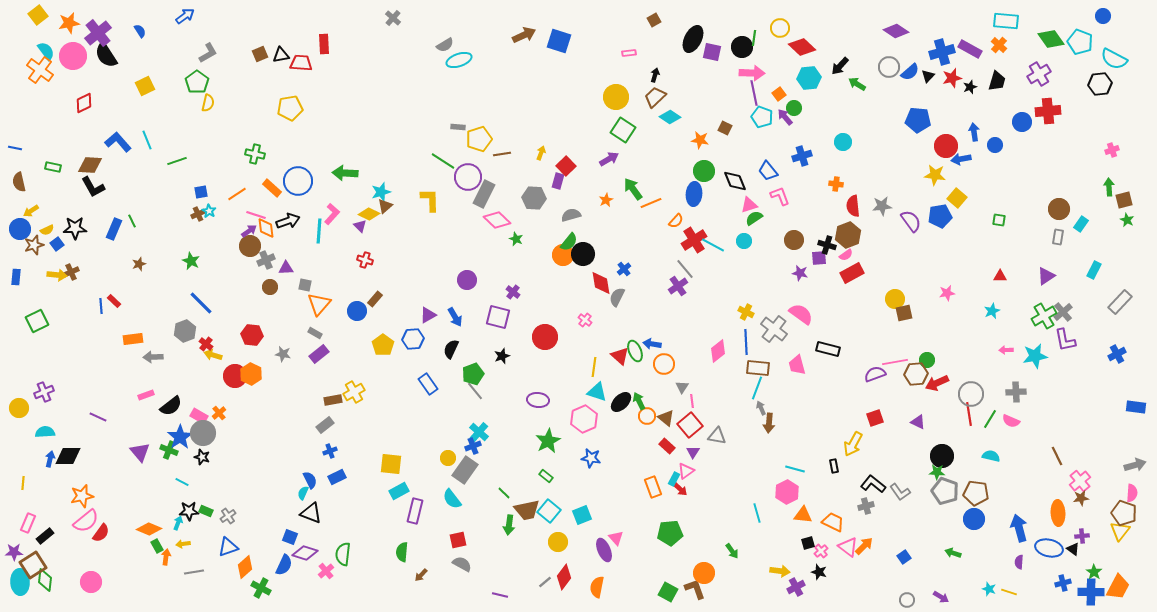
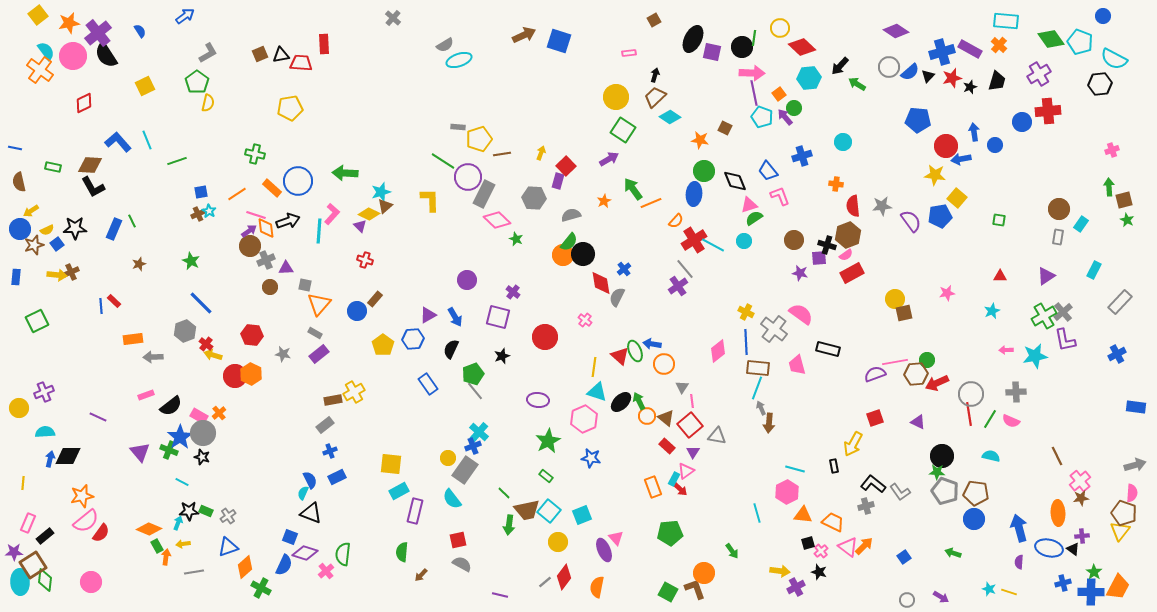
orange star at (606, 200): moved 2 px left, 1 px down
